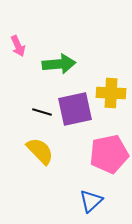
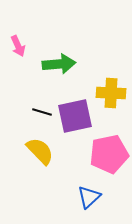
purple square: moved 7 px down
blue triangle: moved 2 px left, 4 px up
